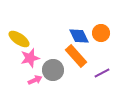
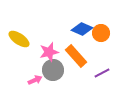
blue diamond: moved 3 px right, 7 px up; rotated 40 degrees counterclockwise
pink star: moved 19 px right, 6 px up
